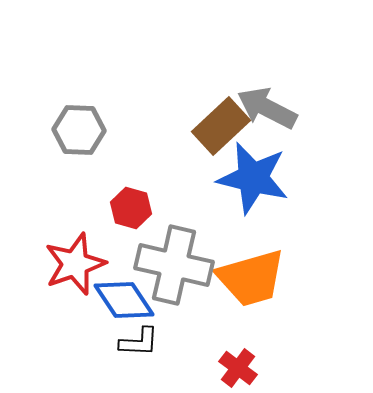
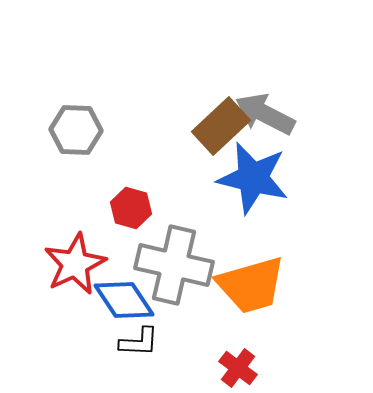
gray arrow: moved 2 px left, 6 px down
gray hexagon: moved 3 px left
red star: rotated 6 degrees counterclockwise
orange trapezoid: moved 7 px down
